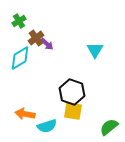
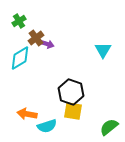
purple arrow: rotated 24 degrees counterclockwise
cyan triangle: moved 8 px right
black hexagon: moved 1 px left
orange arrow: moved 2 px right
